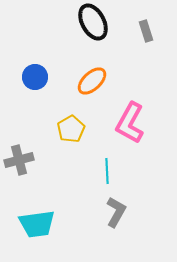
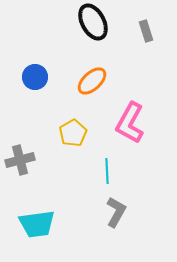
yellow pentagon: moved 2 px right, 4 px down
gray cross: moved 1 px right
